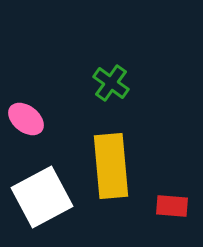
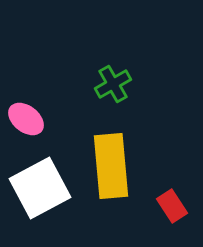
green cross: moved 2 px right, 1 px down; rotated 24 degrees clockwise
white square: moved 2 px left, 9 px up
red rectangle: rotated 52 degrees clockwise
